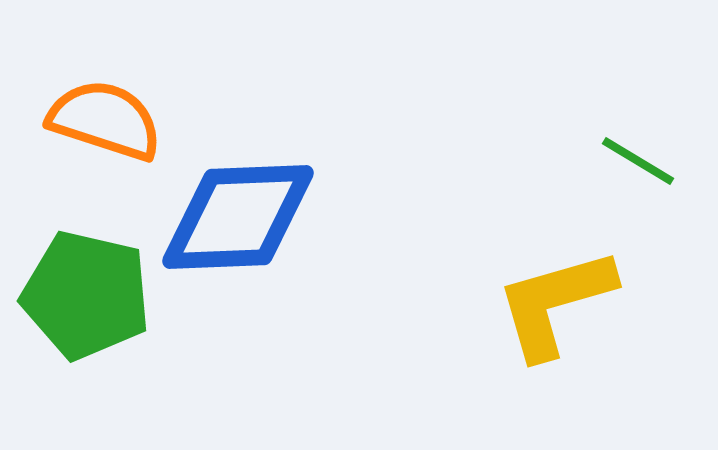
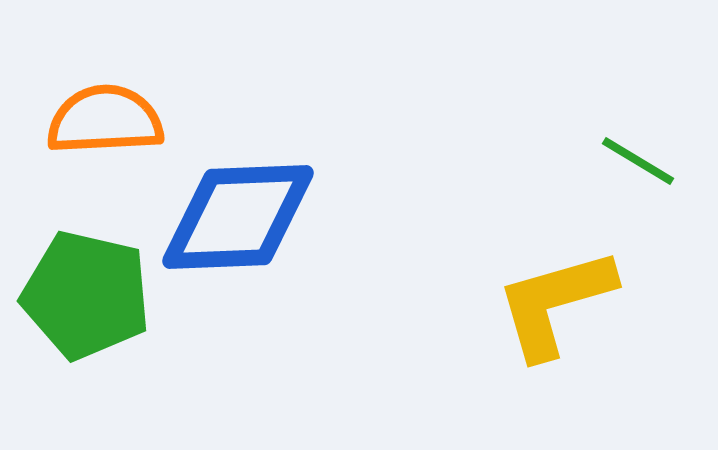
orange semicircle: rotated 21 degrees counterclockwise
